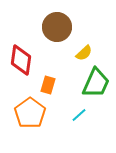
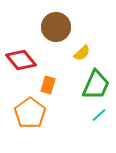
brown circle: moved 1 px left
yellow semicircle: moved 2 px left
red diamond: rotated 48 degrees counterclockwise
green trapezoid: moved 2 px down
cyan line: moved 20 px right
